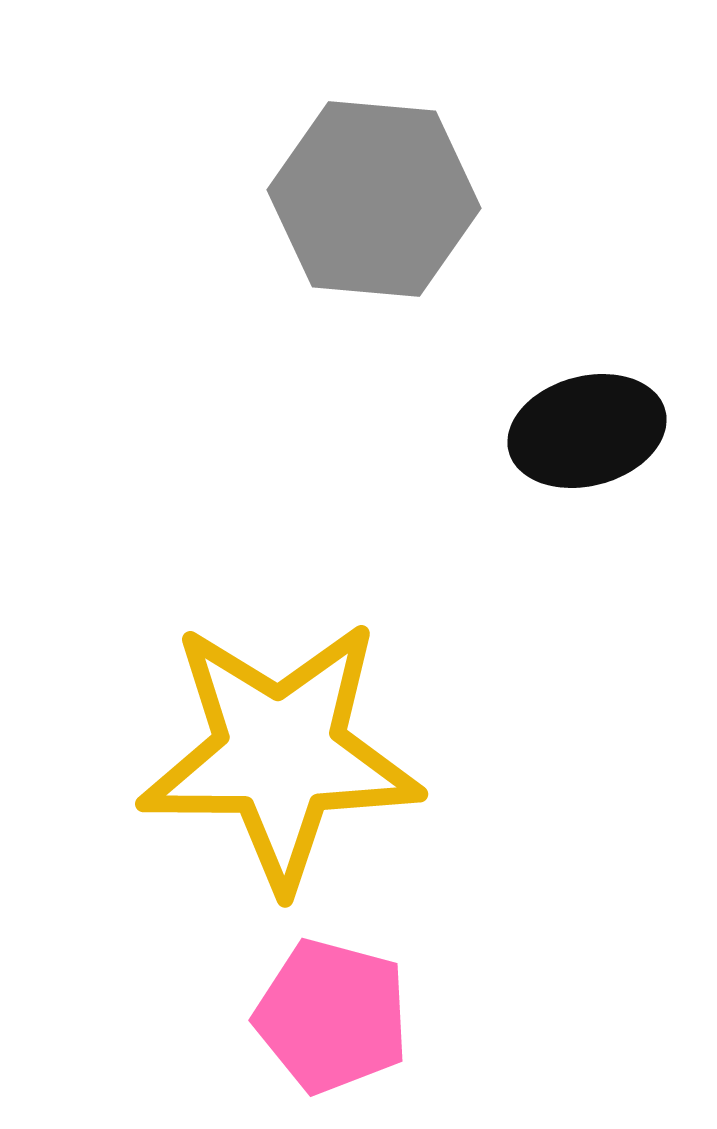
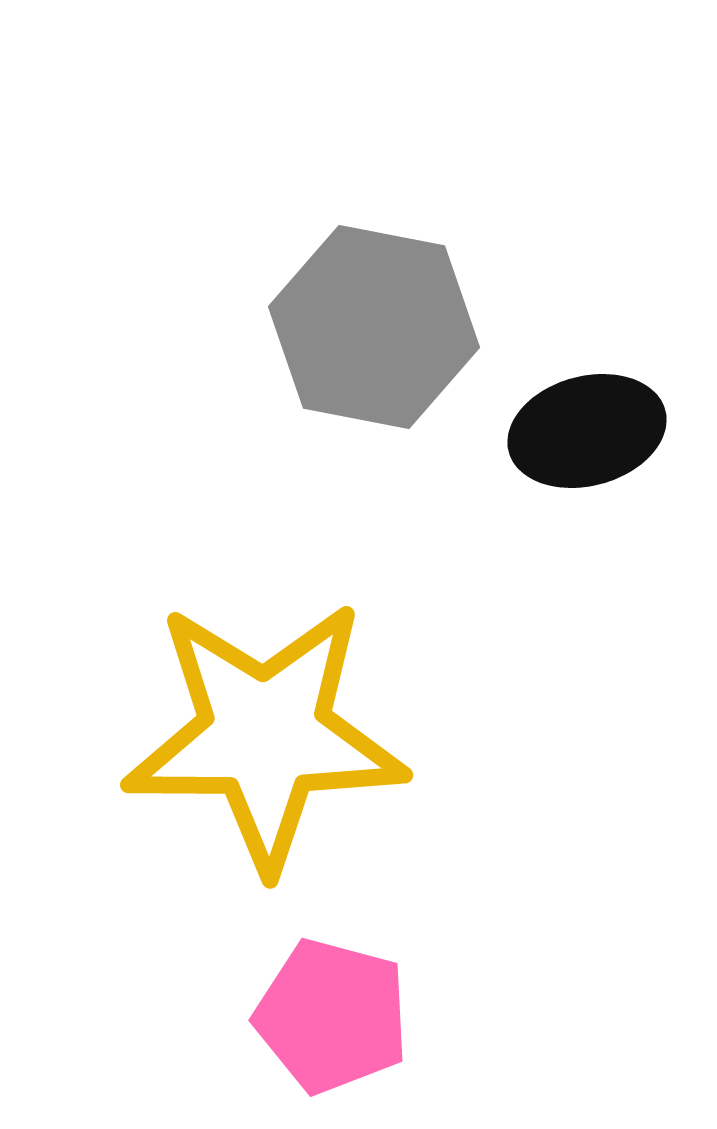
gray hexagon: moved 128 px down; rotated 6 degrees clockwise
yellow star: moved 15 px left, 19 px up
